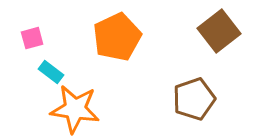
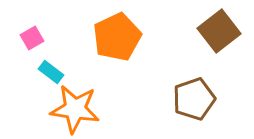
pink square: rotated 15 degrees counterclockwise
